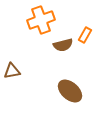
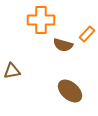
orange cross: rotated 20 degrees clockwise
orange rectangle: moved 2 px right, 1 px up; rotated 14 degrees clockwise
brown semicircle: rotated 30 degrees clockwise
